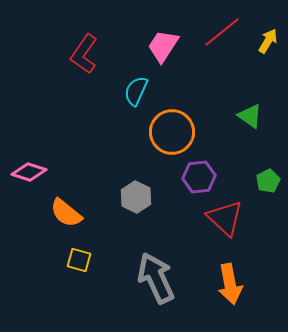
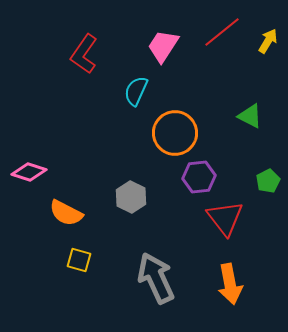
green triangle: rotated 8 degrees counterclockwise
orange circle: moved 3 px right, 1 px down
gray hexagon: moved 5 px left
orange semicircle: rotated 12 degrees counterclockwise
red triangle: rotated 9 degrees clockwise
